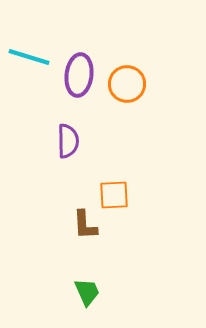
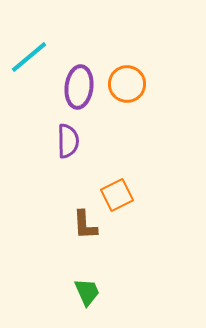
cyan line: rotated 57 degrees counterclockwise
purple ellipse: moved 12 px down
orange square: moved 3 px right; rotated 24 degrees counterclockwise
